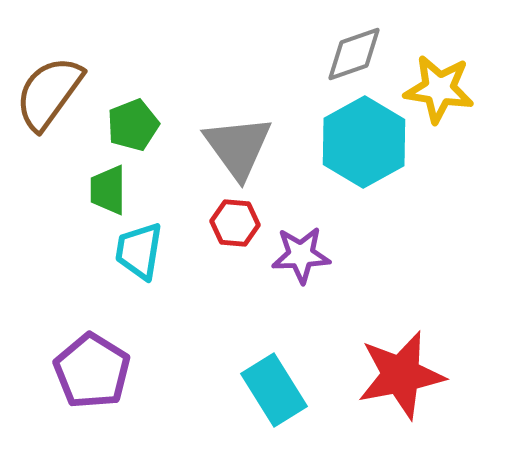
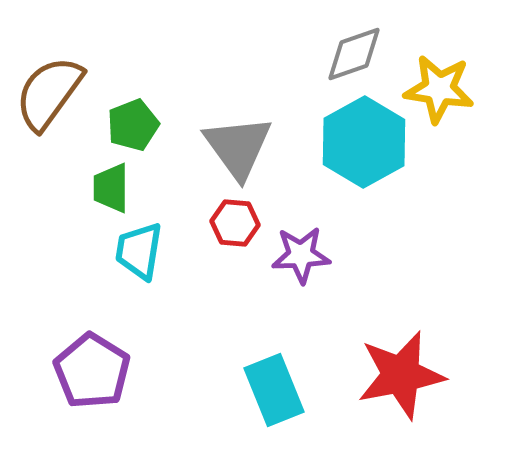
green trapezoid: moved 3 px right, 2 px up
cyan rectangle: rotated 10 degrees clockwise
